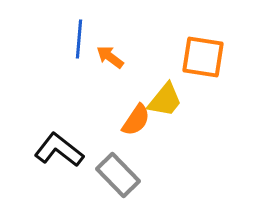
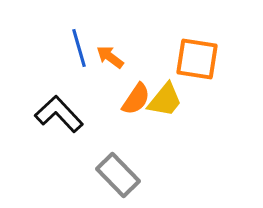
blue line: moved 9 px down; rotated 21 degrees counterclockwise
orange square: moved 6 px left, 2 px down
orange semicircle: moved 21 px up
black L-shape: moved 36 px up; rotated 9 degrees clockwise
